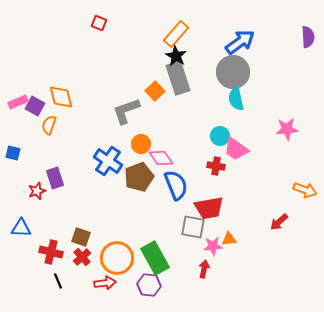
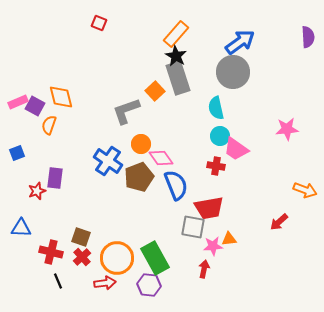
cyan semicircle at (236, 99): moved 20 px left, 9 px down
blue square at (13, 153): moved 4 px right; rotated 35 degrees counterclockwise
purple rectangle at (55, 178): rotated 25 degrees clockwise
